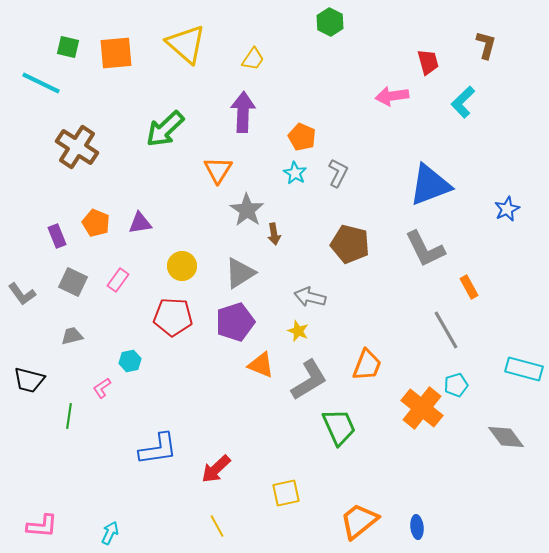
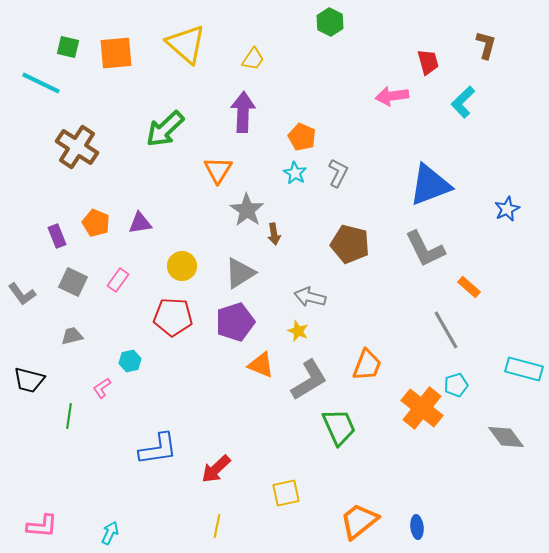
orange rectangle at (469, 287): rotated 20 degrees counterclockwise
yellow line at (217, 526): rotated 40 degrees clockwise
